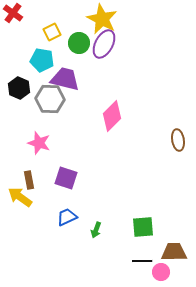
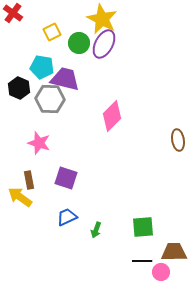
cyan pentagon: moved 7 px down
